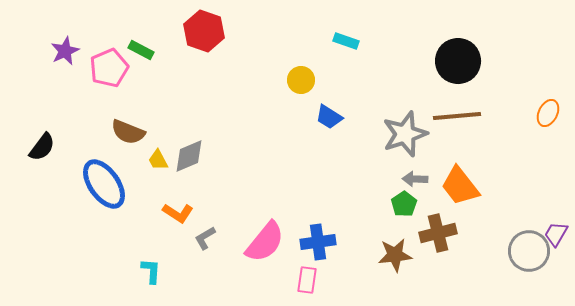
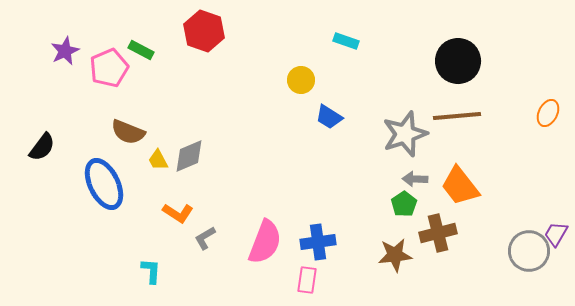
blue ellipse: rotated 9 degrees clockwise
pink semicircle: rotated 18 degrees counterclockwise
